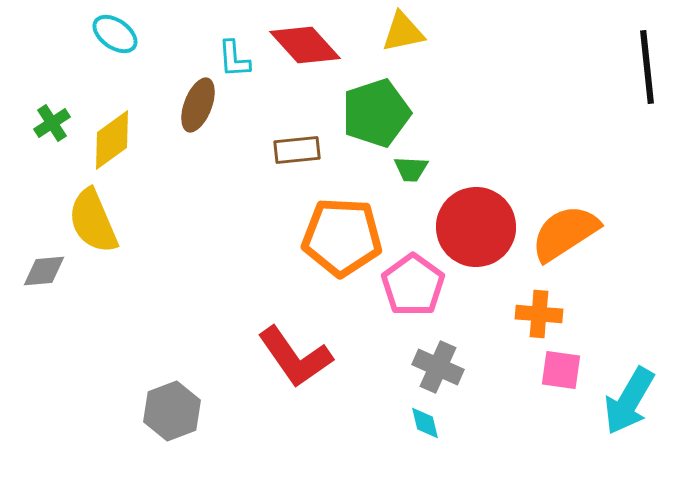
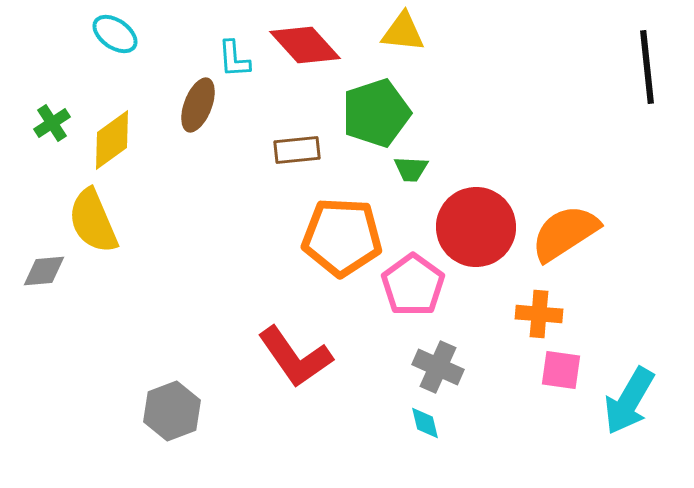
yellow triangle: rotated 18 degrees clockwise
